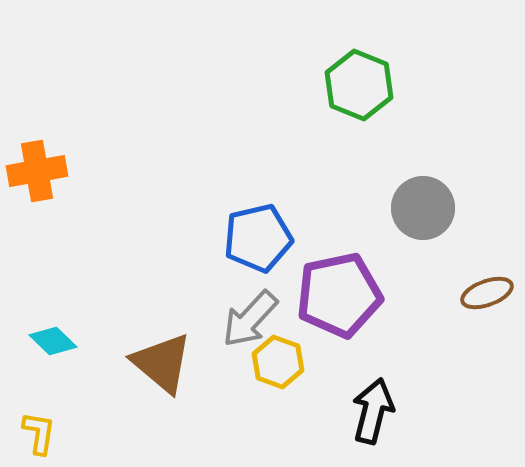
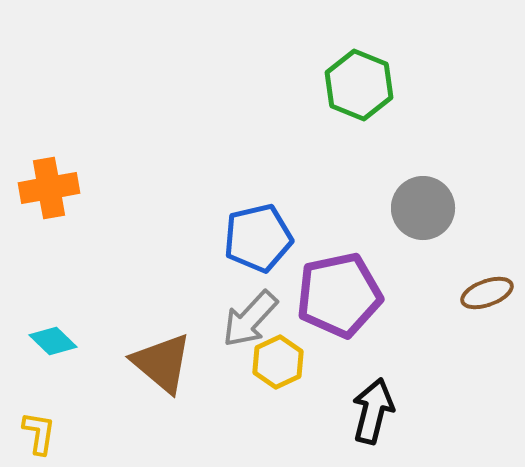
orange cross: moved 12 px right, 17 px down
yellow hexagon: rotated 15 degrees clockwise
